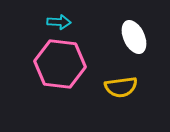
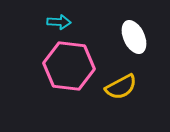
pink hexagon: moved 9 px right, 2 px down
yellow semicircle: rotated 20 degrees counterclockwise
